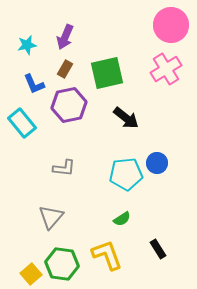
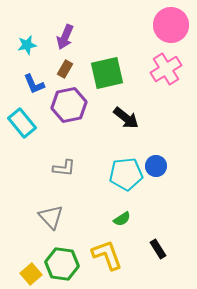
blue circle: moved 1 px left, 3 px down
gray triangle: rotated 24 degrees counterclockwise
